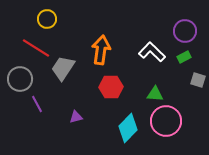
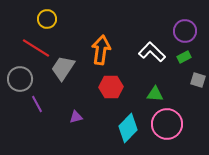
pink circle: moved 1 px right, 3 px down
